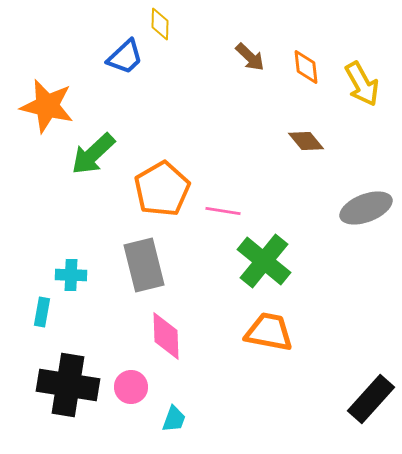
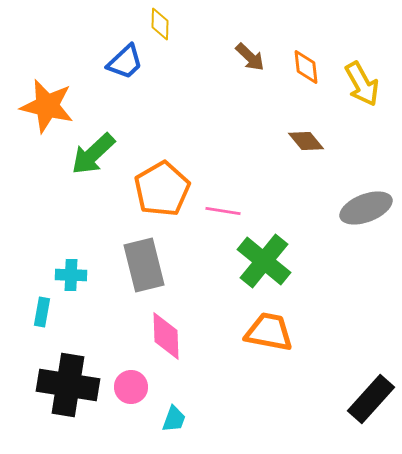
blue trapezoid: moved 5 px down
